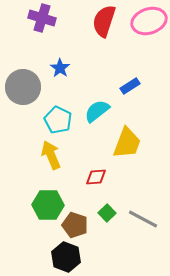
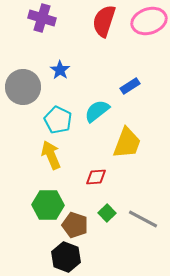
blue star: moved 2 px down
